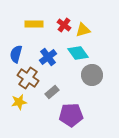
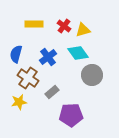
red cross: moved 1 px down
